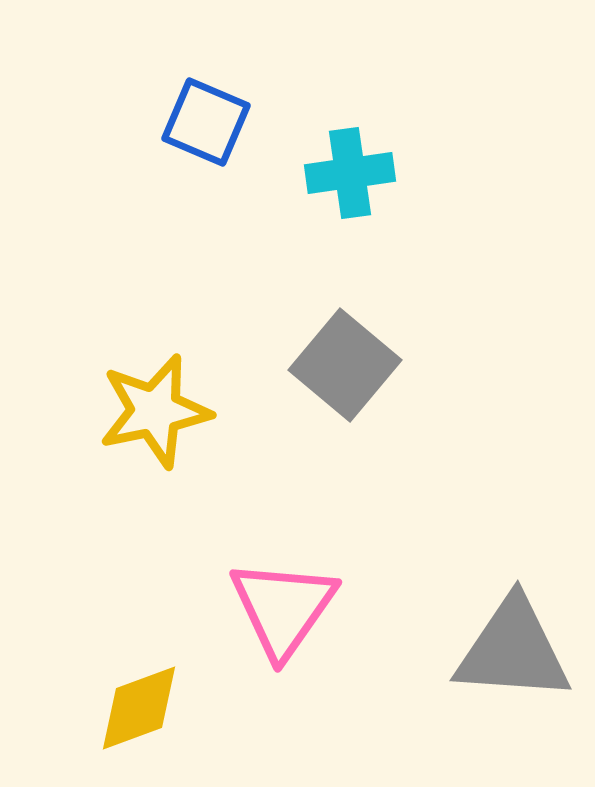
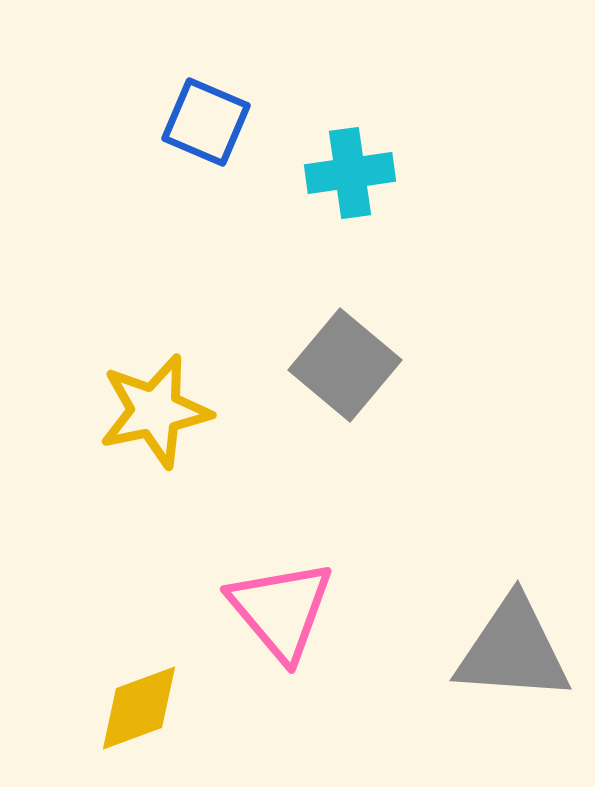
pink triangle: moved 2 px left, 2 px down; rotated 15 degrees counterclockwise
